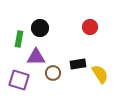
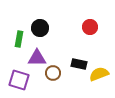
purple triangle: moved 1 px right, 1 px down
black rectangle: moved 1 px right; rotated 21 degrees clockwise
yellow semicircle: moved 1 px left; rotated 78 degrees counterclockwise
